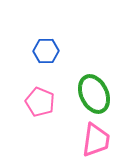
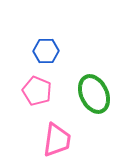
pink pentagon: moved 3 px left, 11 px up
pink trapezoid: moved 39 px left
